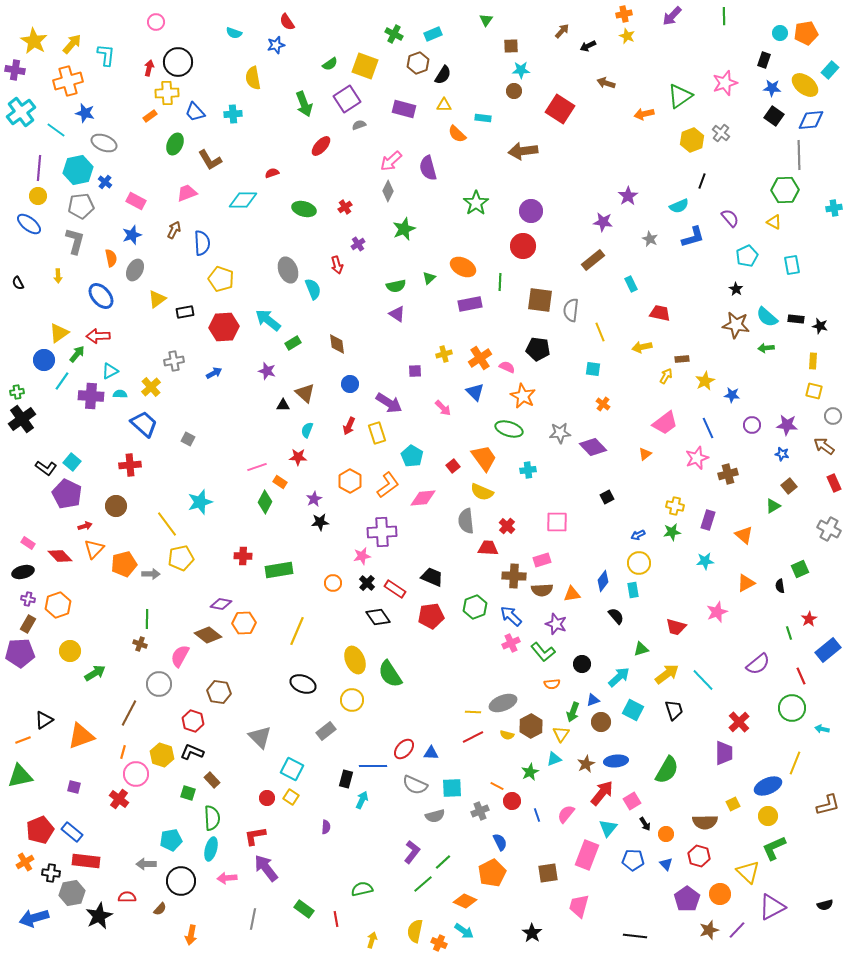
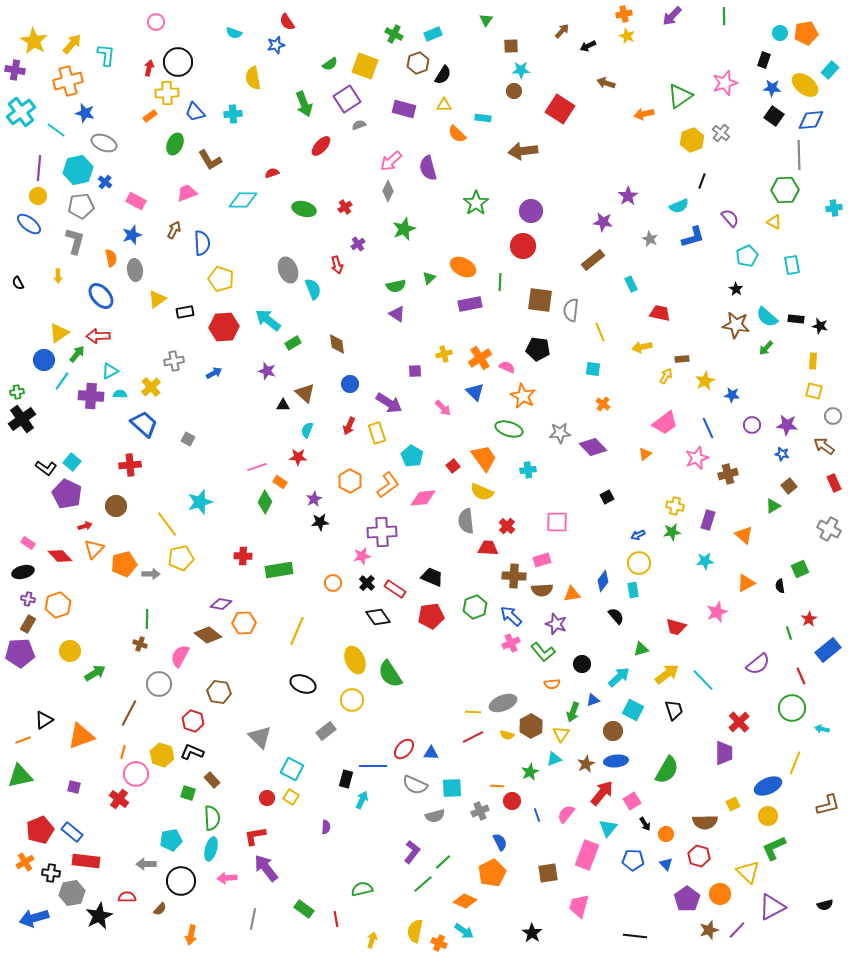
gray ellipse at (135, 270): rotated 35 degrees counterclockwise
green arrow at (766, 348): rotated 42 degrees counterclockwise
brown circle at (601, 722): moved 12 px right, 9 px down
orange line at (497, 786): rotated 24 degrees counterclockwise
